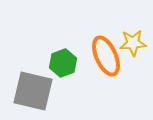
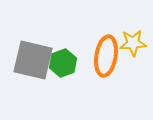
orange ellipse: rotated 33 degrees clockwise
gray square: moved 31 px up
